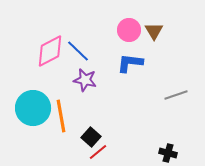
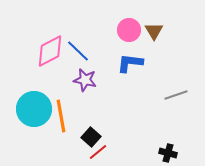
cyan circle: moved 1 px right, 1 px down
